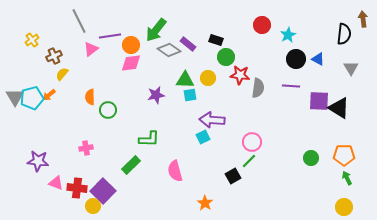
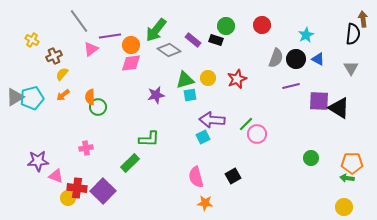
gray line at (79, 21): rotated 10 degrees counterclockwise
black semicircle at (344, 34): moved 9 px right
cyan star at (288, 35): moved 18 px right
yellow cross at (32, 40): rotated 24 degrees counterclockwise
purple rectangle at (188, 44): moved 5 px right, 4 px up
green circle at (226, 57): moved 31 px up
red star at (240, 75): moved 3 px left, 4 px down; rotated 30 degrees counterclockwise
green triangle at (185, 80): rotated 18 degrees counterclockwise
purple line at (291, 86): rotated 18 degrees counterclockwise
gray semicircle at (258, 88): moved 18 px right, 30 px up; rotated 12 degrees clockwise
orange arrow at (49, 95): moved 14 px right
gray triangle at (15, 97): rotated 30 degrees clockwise
green circle at (108, 110): moved 10 px left, 3 px up
pink circle at (252, 142): moved 5 px right, 8 px up
orange pentagon at (344, 155): moved 8 px right, 8 px down
purple star at (38, 161): rotated 10 degrees counterclockwise
green line at (249, 161): moved 3 px left, 37 px up
green rectangle at (131, 165): moved 1 px left, 2 px up
pink semicircle at (175, 171): moved 21 px right, 6 px down
green arrow at (347, 178): rotated 56 degrees counterclockwise
pink triangle at (56, 183): moved 7 px up
orange star at (205, 203): rotated 28 degrees counterclockwise
yellow circle at (93, 206): moved 25 px left, 8 px up
